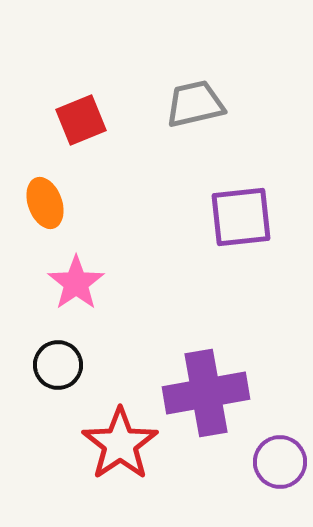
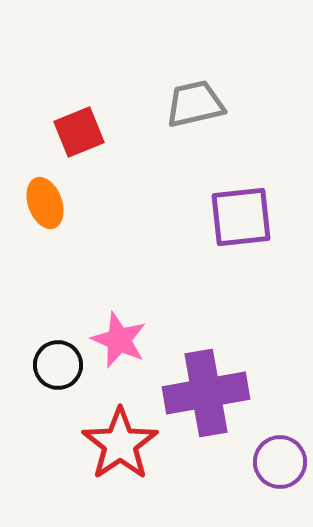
red square: moved 2 px left, 12 px down
pink star: moved 43 px right, 57 px down; rotated 14 degrees counterclockwise
